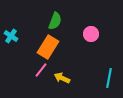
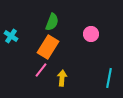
green semicircle: moved 3 px left, 1 px down
yellow arrow: rotated 70 degrees clockwise
